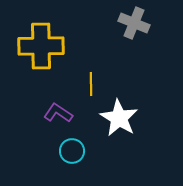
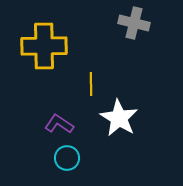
gray cross: rotated 8 degrees counterclockwise
yellow cross: moved 3 px right
purple L-shape: moved 1 px right, 11 px down
cyan circle: moved 5 px left, 7 px down
